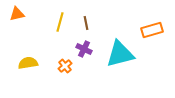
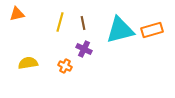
brown line: moved 3 px left
cyan triangle: moved 24 px up
orange cross: rotated 24 degrees counterclockwise
